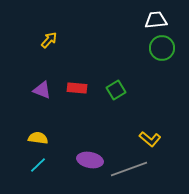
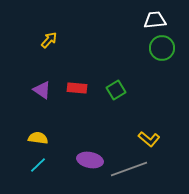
white trapezoid: moved 1 px left
purple triangle: rotated 12 degrees clockwise
yellow L-shape: moved 1 px left
